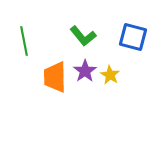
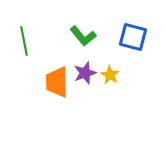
purple star: moved 2 px down; rotated 15 degrees clockwise
orange trapezoid: moved 2 px right, 5 px down
